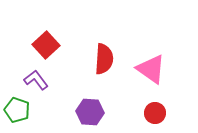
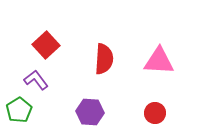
pink triangle: moved 8 px right, 8 px up; rotated 32 degrees counterclockwise
green pentagon: moved 2 px right; rotated 20 degrees clockwise
